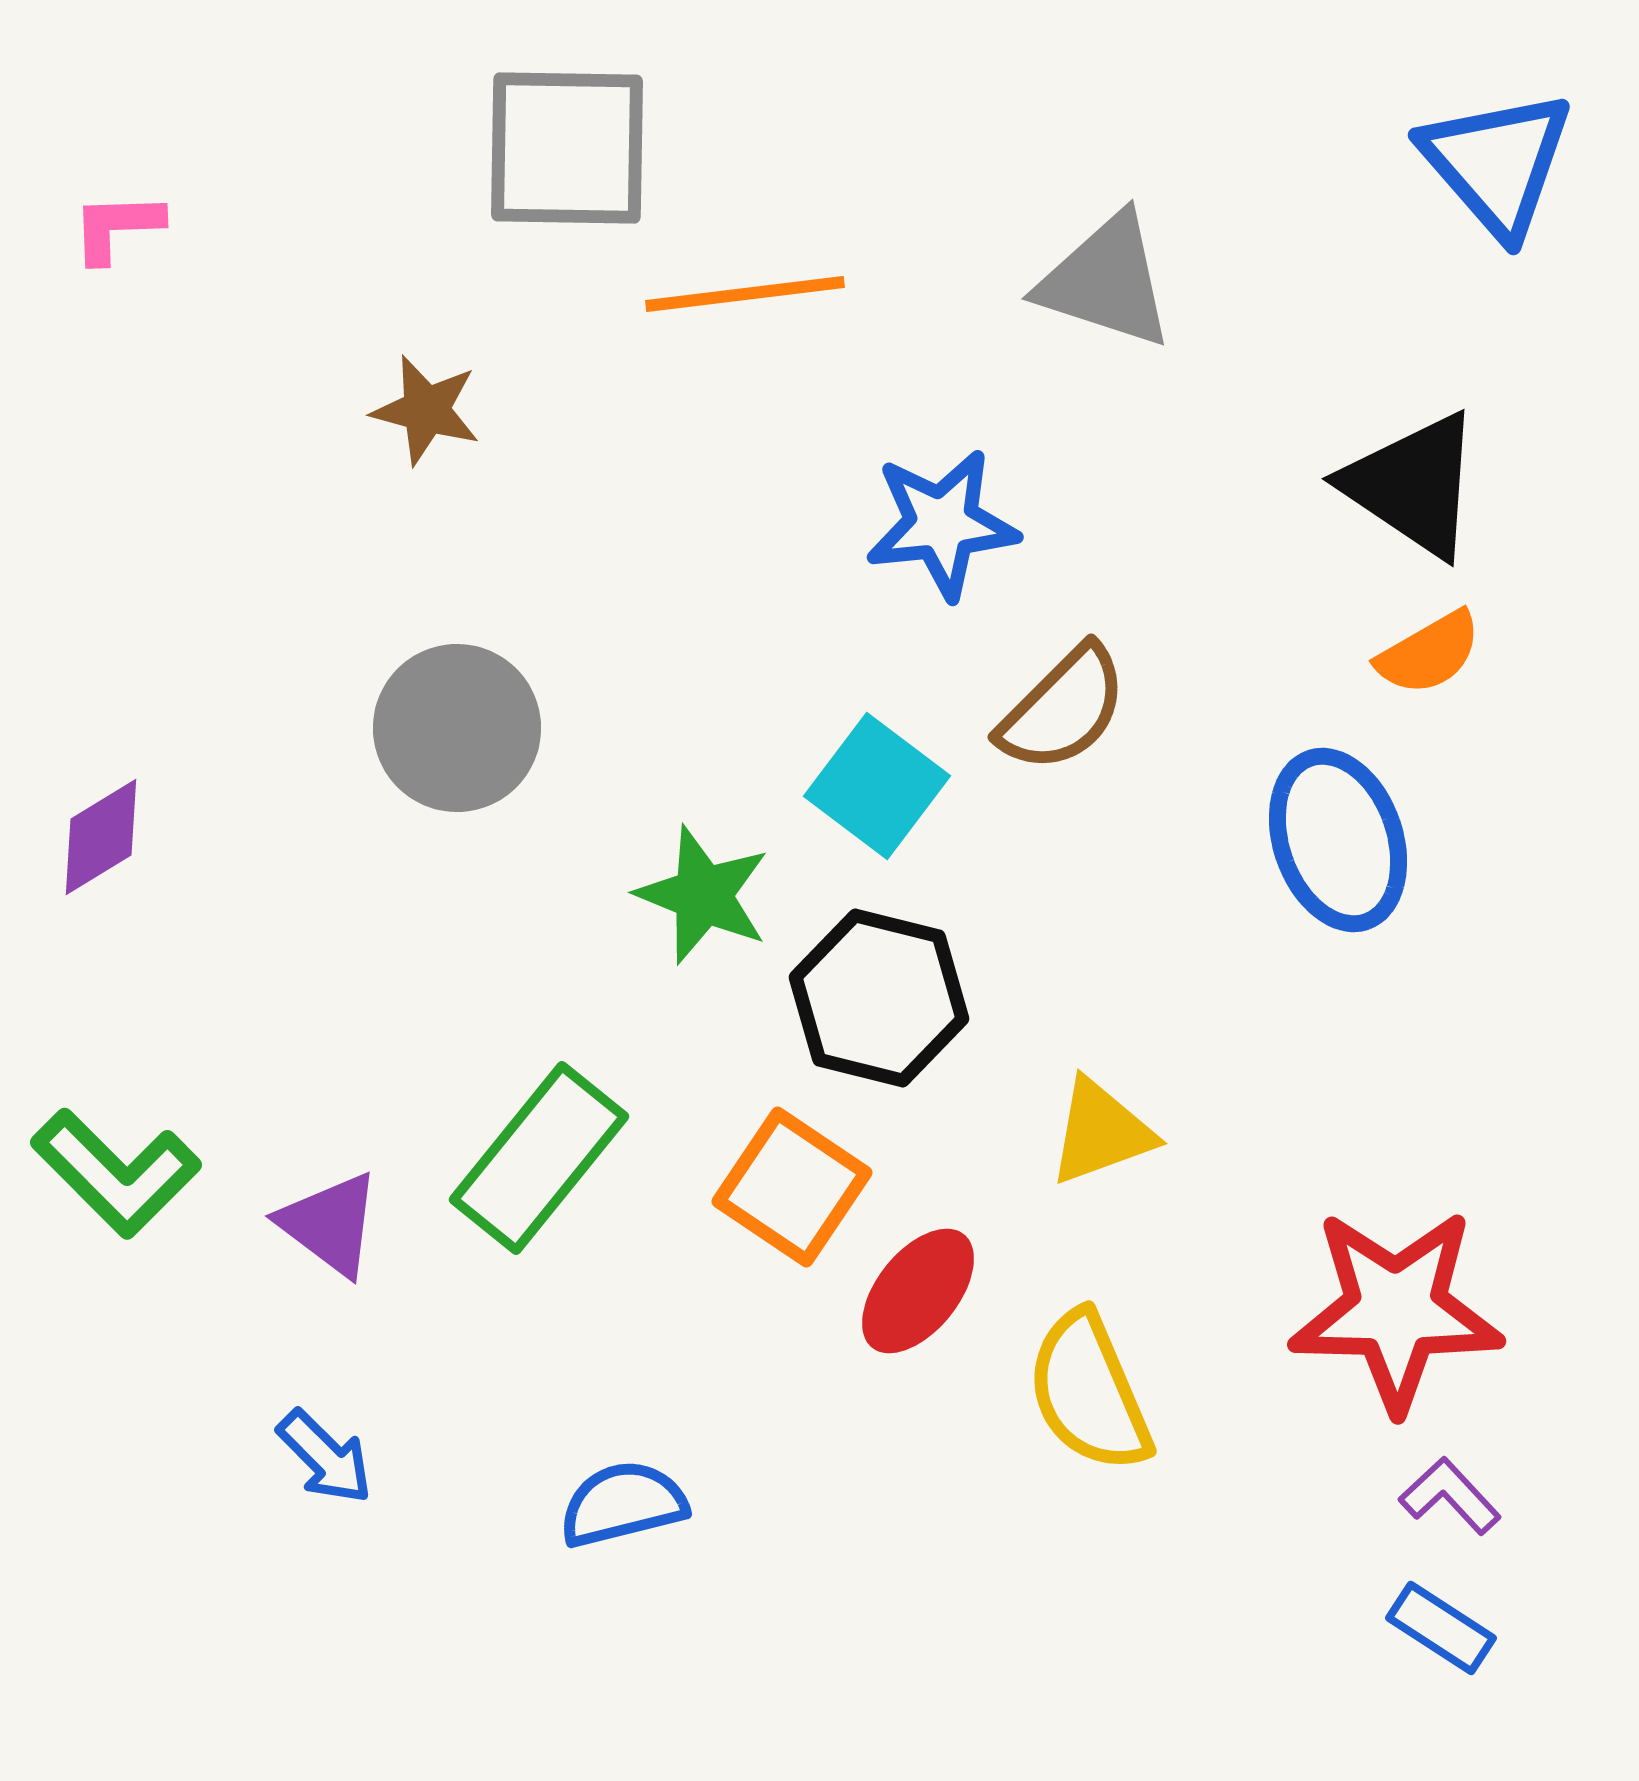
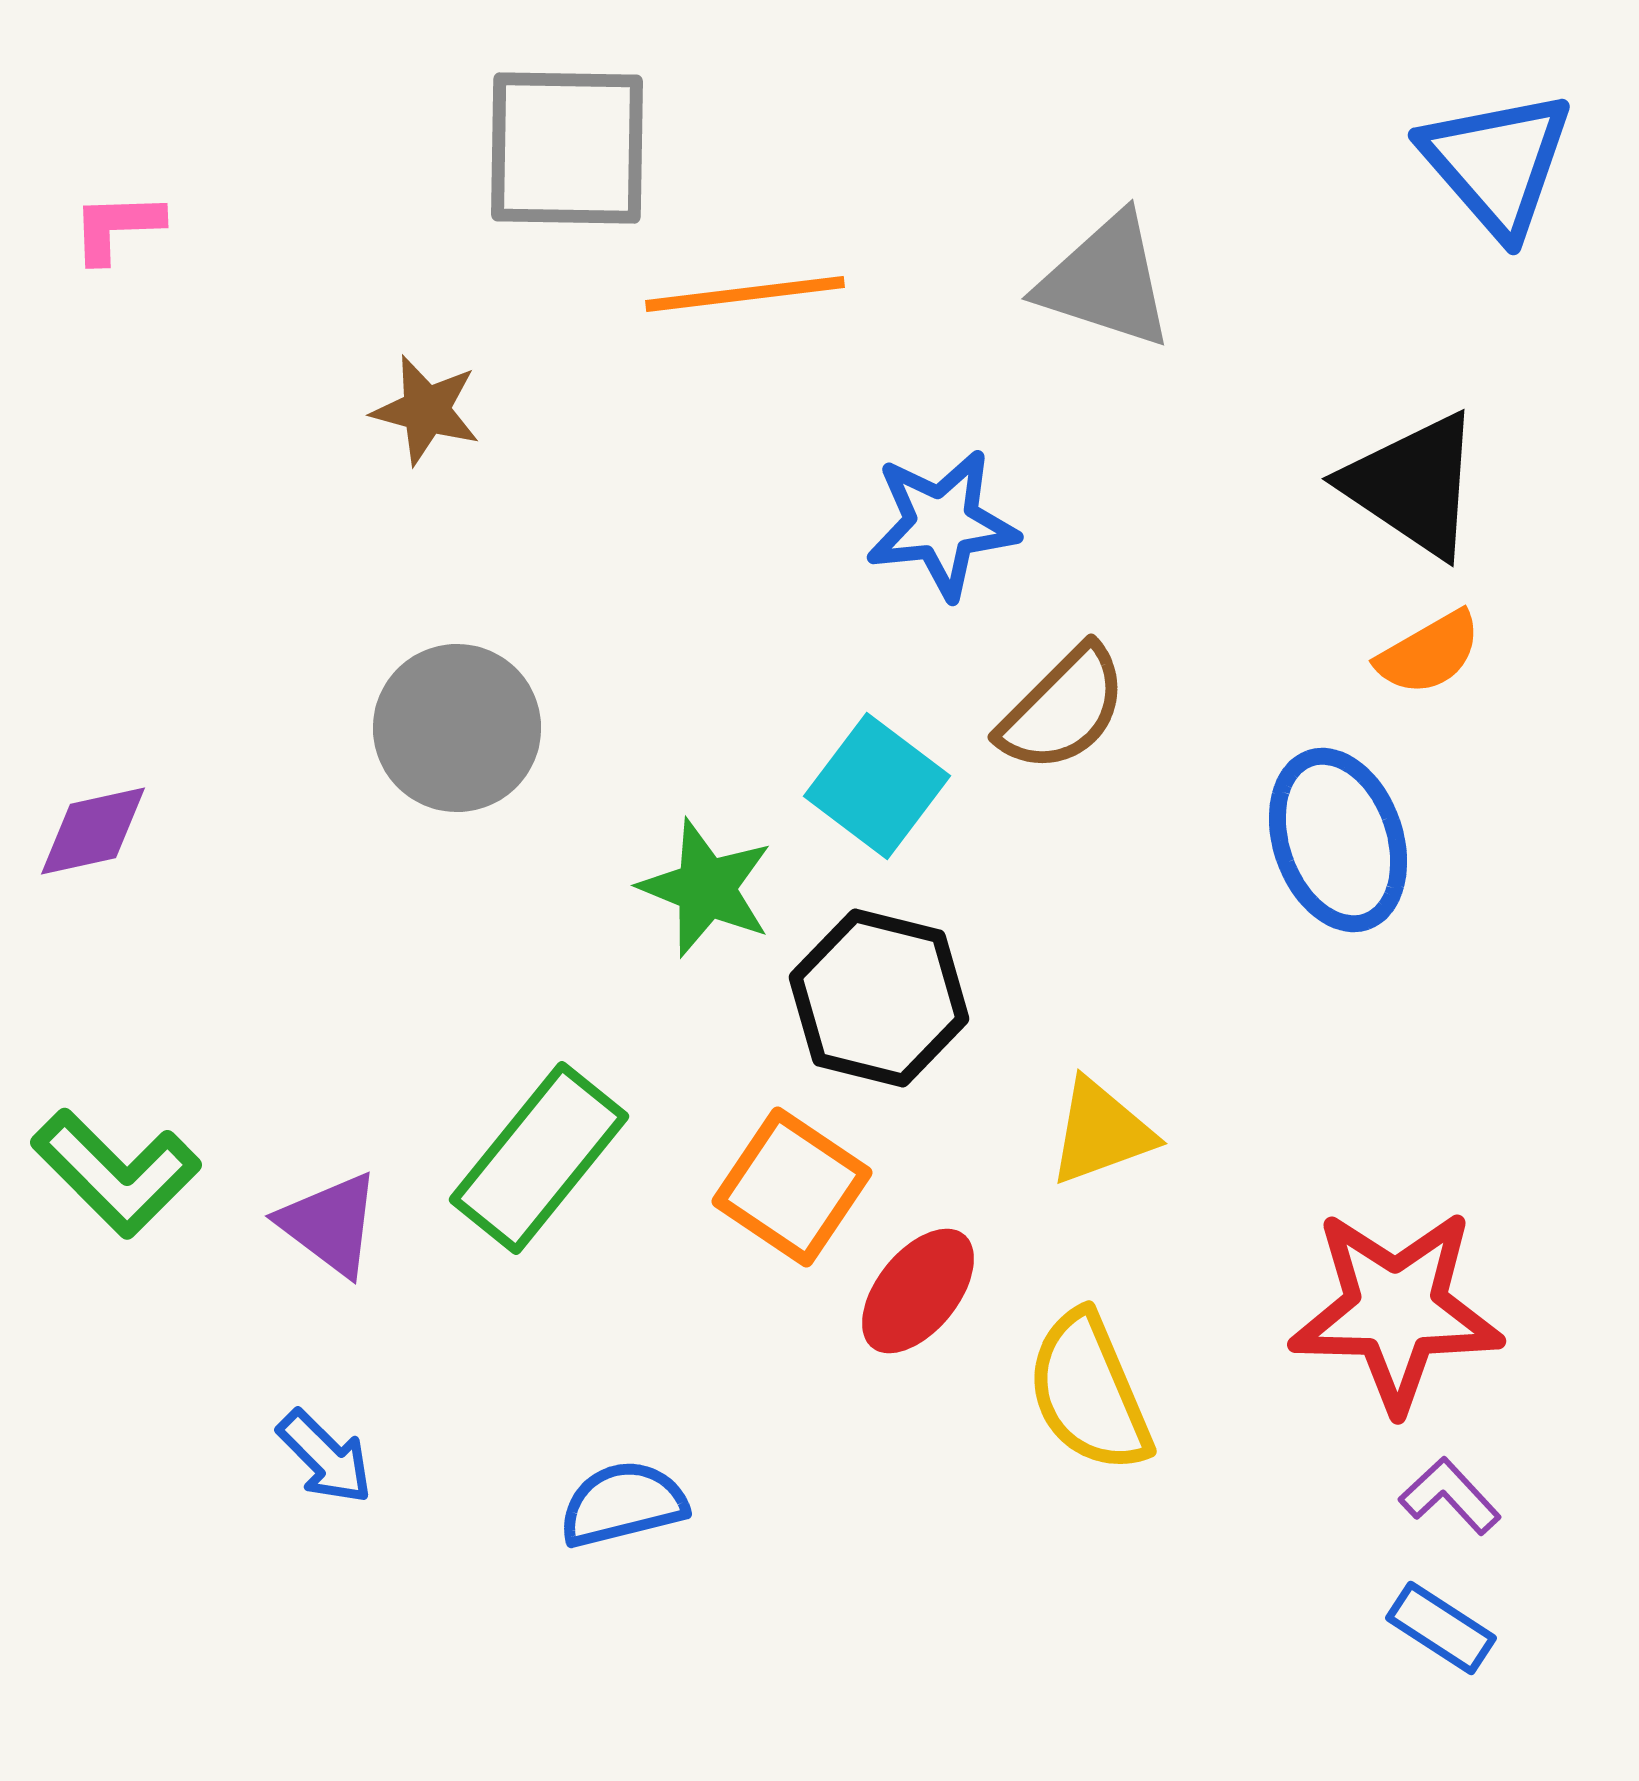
purple diamond: moved 8 px left, 6 px up; rotated 19 degrees clockwise
green star: moved 3 px right, 7 px up
